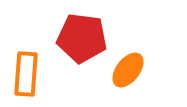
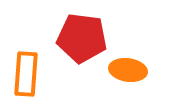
orange ellipse: rotated 60 degrees clockwise
